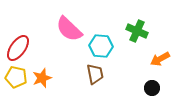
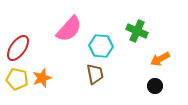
pink semicircle: rotated 92 degrees counterclockwise
yellow pentagon: moved 1 px right, 2 px down
black circle: moved 3 px right, 2 px up
